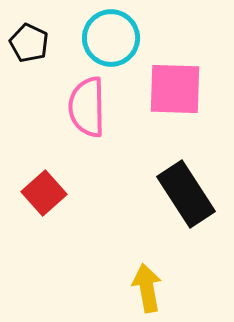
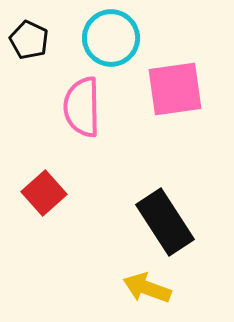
black pentagon: moved 3 px up
pink square: rotated 10 degrees counterclockwise
pink semicircle: moved 5 px left
black rectangle: moved 21 px left, 28 px down
yellow arrow: rotated 60 degrees counterclockwise
